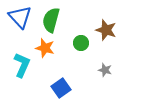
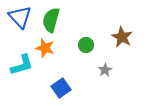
brown star: moved 16 px right, 7 px down; rotated 10 degrees clockwise
green circle: moved 5 px right, 2 px down
cyan L-shape: rotated 50 degrees clockwise
gray star: rotated 24 degrees clockwise
